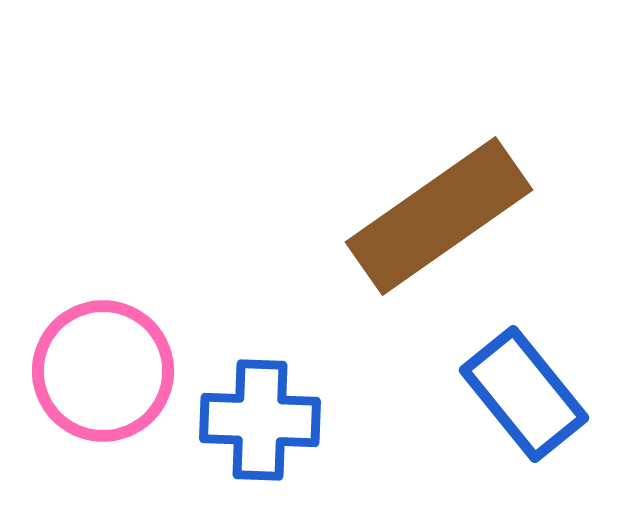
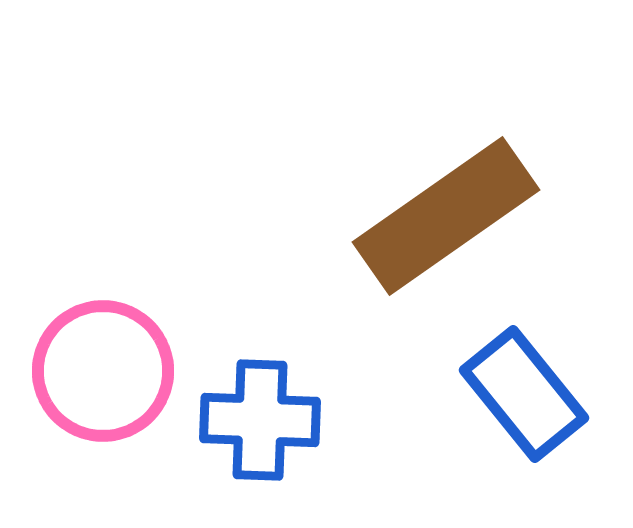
brown rectangle: moved 7 px right
